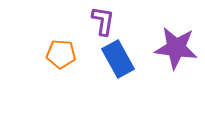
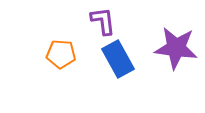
purple L-shape: rotated 16 degrees counterclockwise
